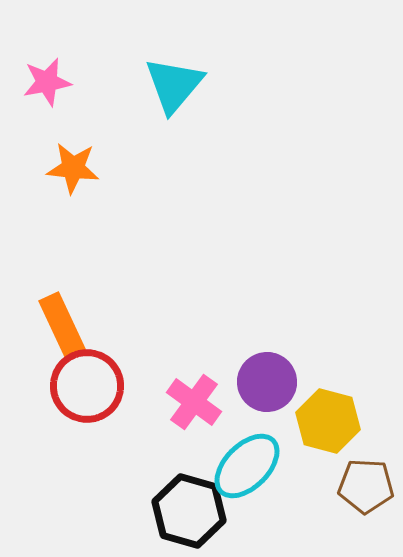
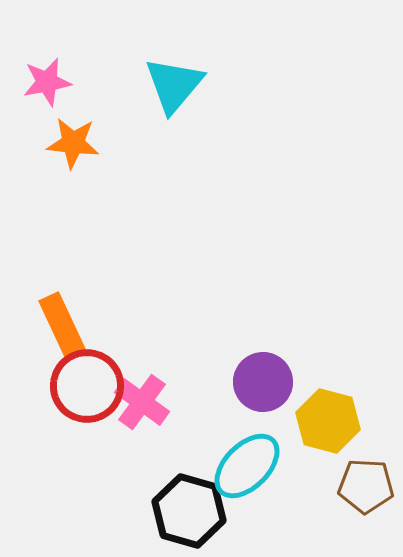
orange star: moved 25 px up
purple circle: moved 4 px left
pink cross: moved 52 px left
